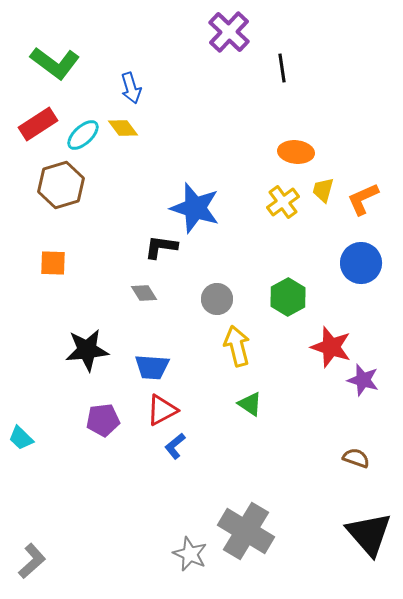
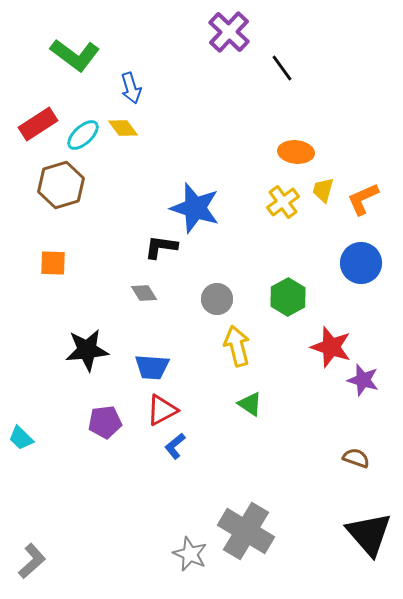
green L-shape: moved 20 px right, 8 px up
black line: rotated 28 degrees counterclockwise
purple pentagon: moved 2 px right, 2 px down
